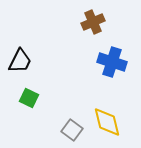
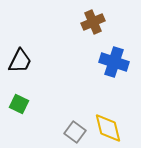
blue cross: moved 2 px right
green square: moved 10 px left, 6 px down
yellow diamond: moved 1 px right, 6 px down
gray square: moved 3 px right, 2 px down
